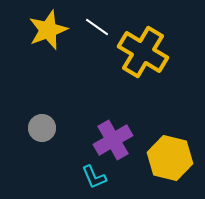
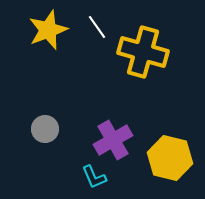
white line: rotated 20 degrees clockwise
yellow cross: rotated 15 degrees counterclockwise
gray circle: moved 3 px right, 1 px down
